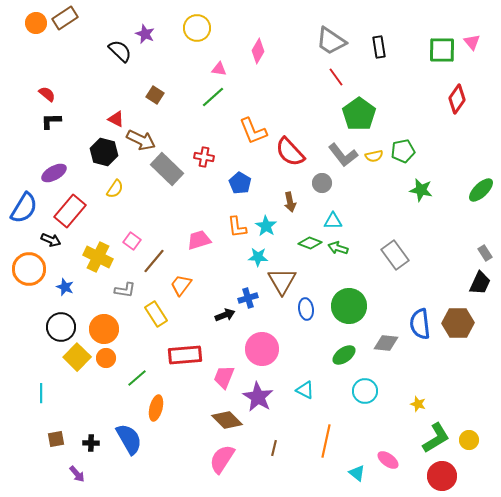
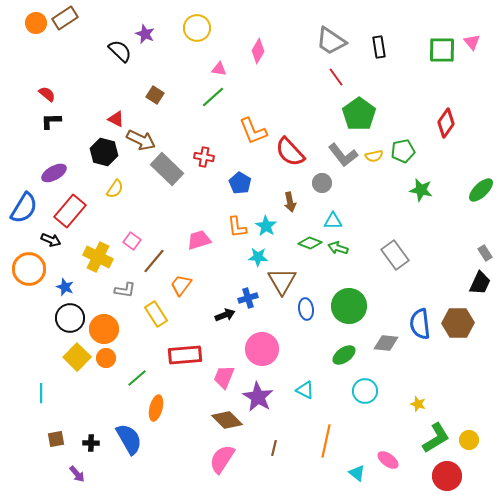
red diamond at (457, 99): moved 11 px left, 24 px down
black circle at (61, 327): moved 9 px right, 9 px up
red circle at (442, 476): moved 5 px right
